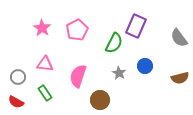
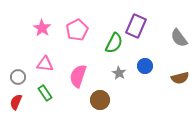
red semicircle: rotated 84 degrees clockwise
